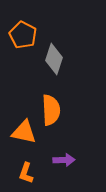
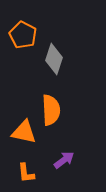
purple arrow: rotated 35 degrees counterclockwise
orange L-shape: rotated 25 degrees counterclockwise
